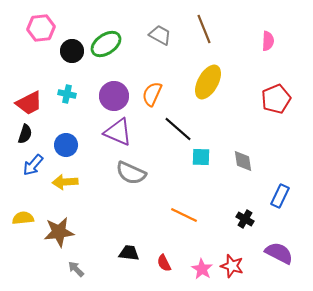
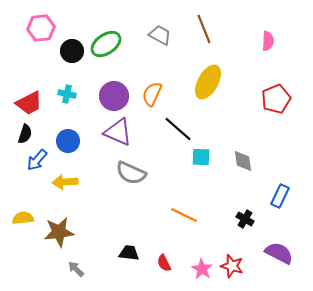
blue circle: moved 2 px right, 4 px up
blue arrow: moved 4 px right, 5 px up
